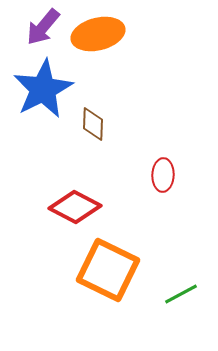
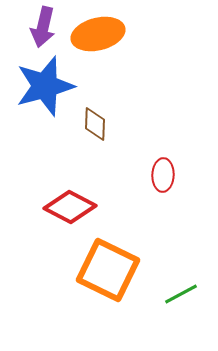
purple arrow: rotated 27 degrees counterclockwise
blue star: moved 2 px right, 3 px up; rotated 12 degrees clockwise
brown diamond: moved 2 px right
red diamond: moved 5 px left
